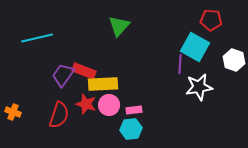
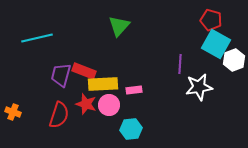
red pentagon: rotated 10 degrees clockwise
cyan square: moved 21 px right, 3 px up
white hexagon: rotated 20 degrees clockwise
purple trapezoid: moved 2 px left; rotated 20 degrees counterclockwise
pink rectangle: moved 20 px up
